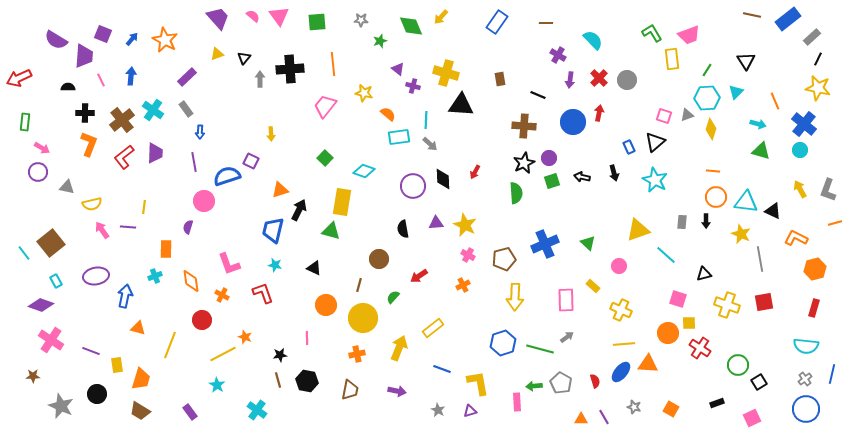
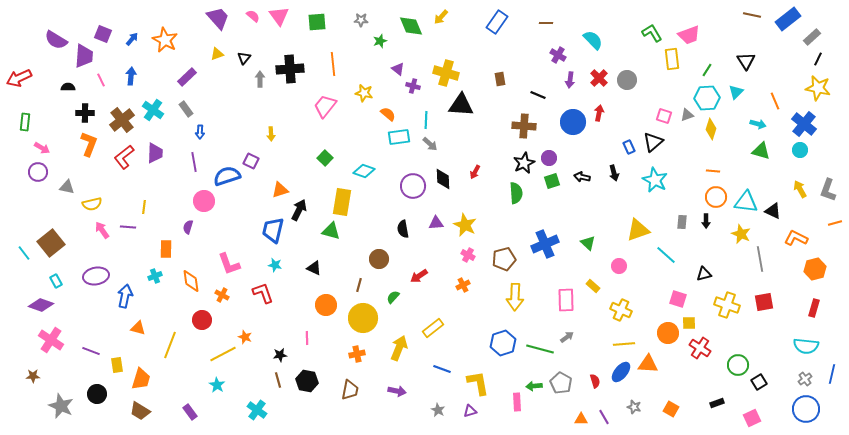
black triangle at (655, 142): moved 2 px left
